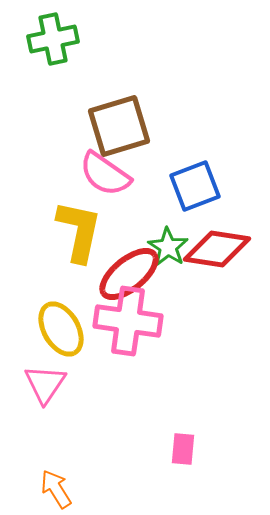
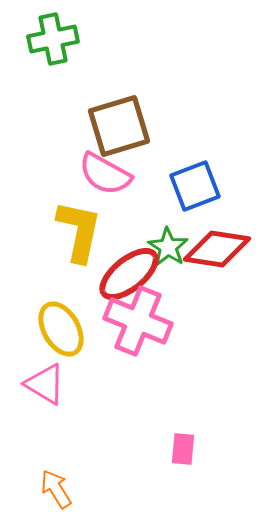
pink semicircle: rotated 6 degrees counterclockwise
pink cross: moved 10 px right; rotated 14 degrees clockwise
pink triangle: rotated 33 degrees counterclockwise
